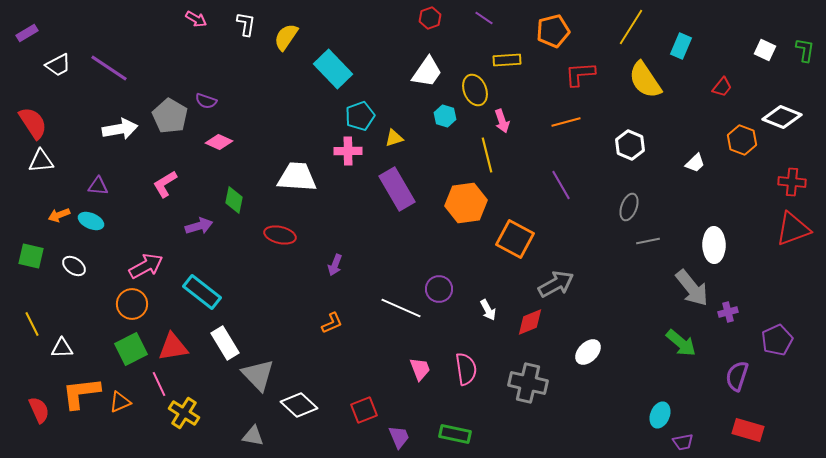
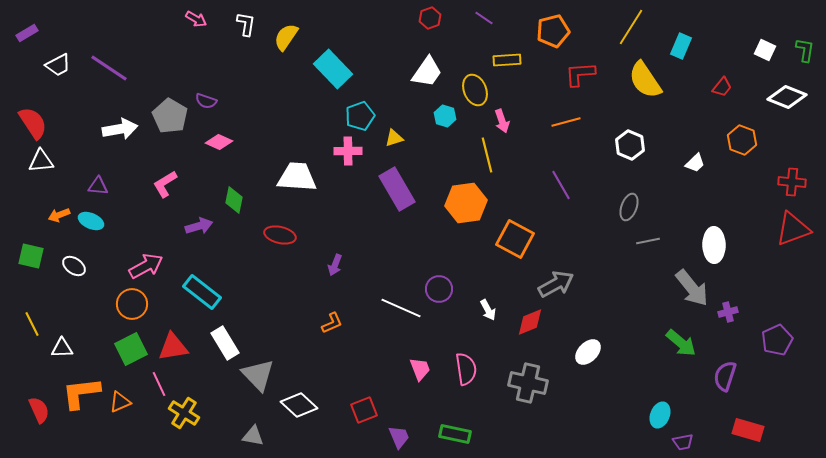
white diamond at (782, 117): moved 5 px right, 20 px up
purple semicircle at (737, 376): moved 12 px left
